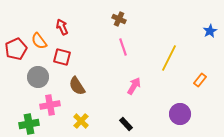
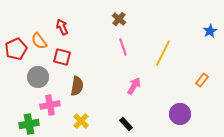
brown cross: rotated 16 degrees clockwise
yellow line: moved 6 px left, 5 px up
orange rectangle: moved 2 px right
brown semicircle: rotated 138 degrees counterclockwise
